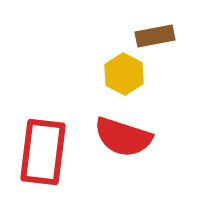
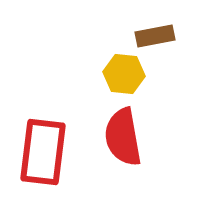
yellow hexagon: rotated 21 degrees counterclockwise
red semicircle: rotated 62 degrees clockwise
